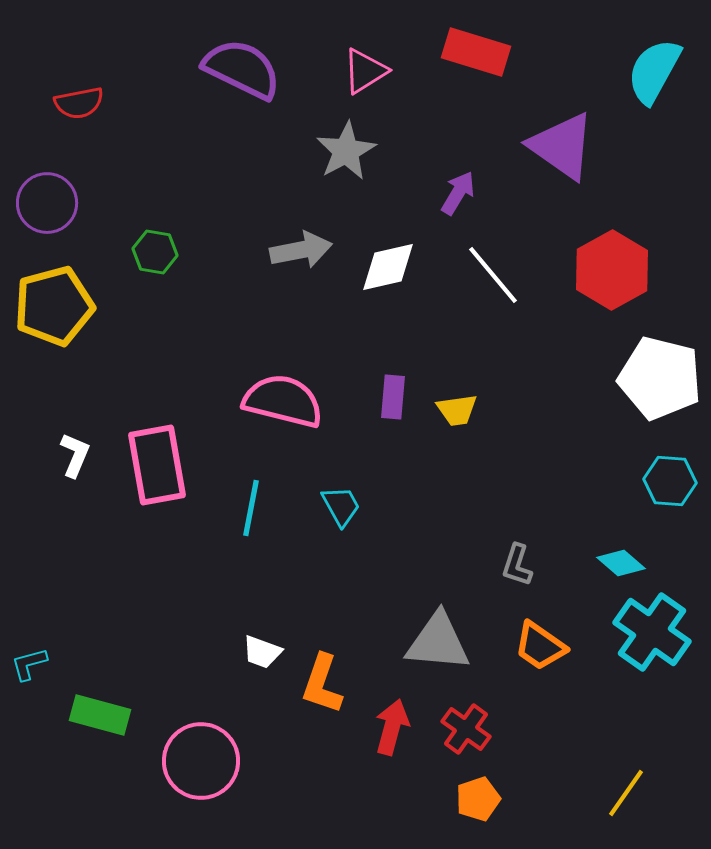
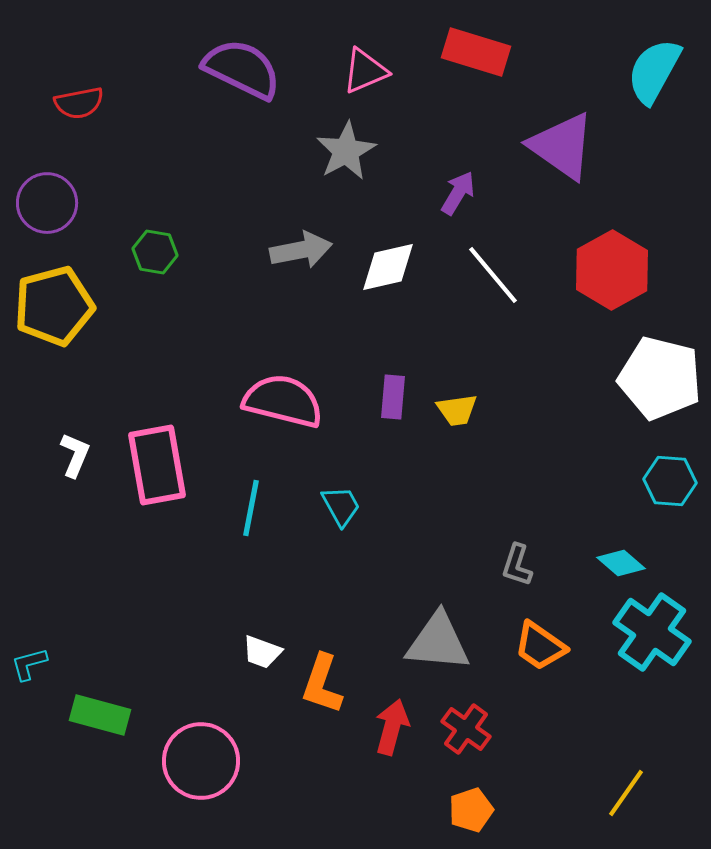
pink triangle: rotated 9 degrees clockwise
orange pentagon: moved 7 px left, 11 px down
